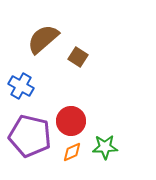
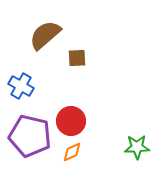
brown semicircle: moved 2 px right, 4 px up
brown square: moved 1 px left, 1 px down; rotated 36 degrees counterclockwise
green star: moved 32 px right
